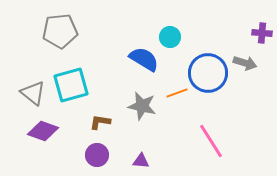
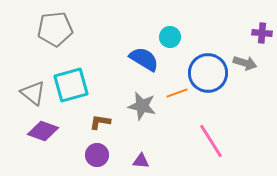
gray pentagon: moved 5 px left, 2 px up
